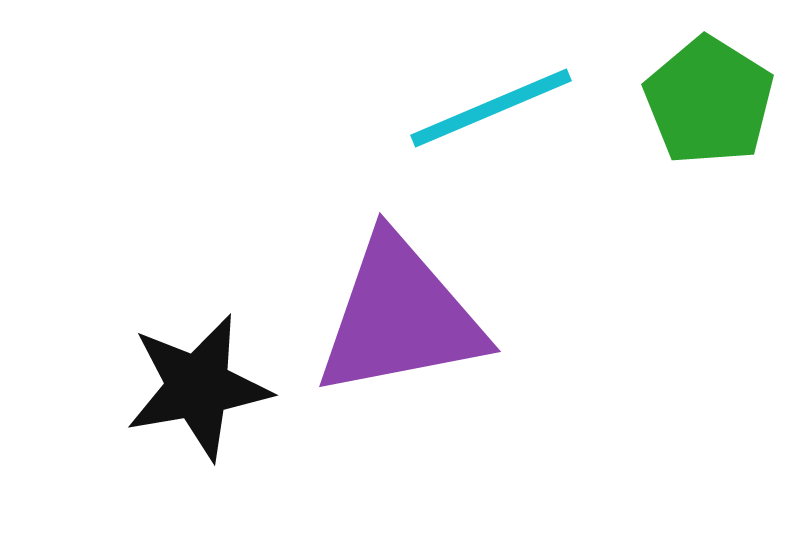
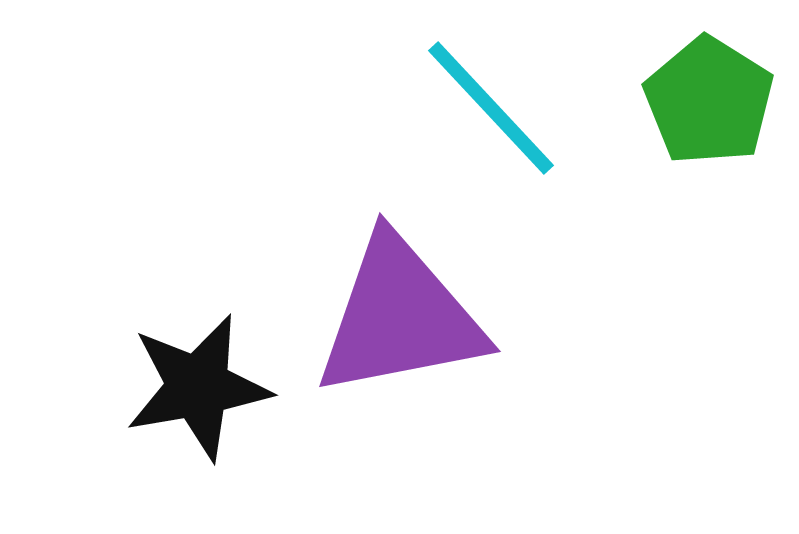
cyan line: rotated 70 degrees clockwise
